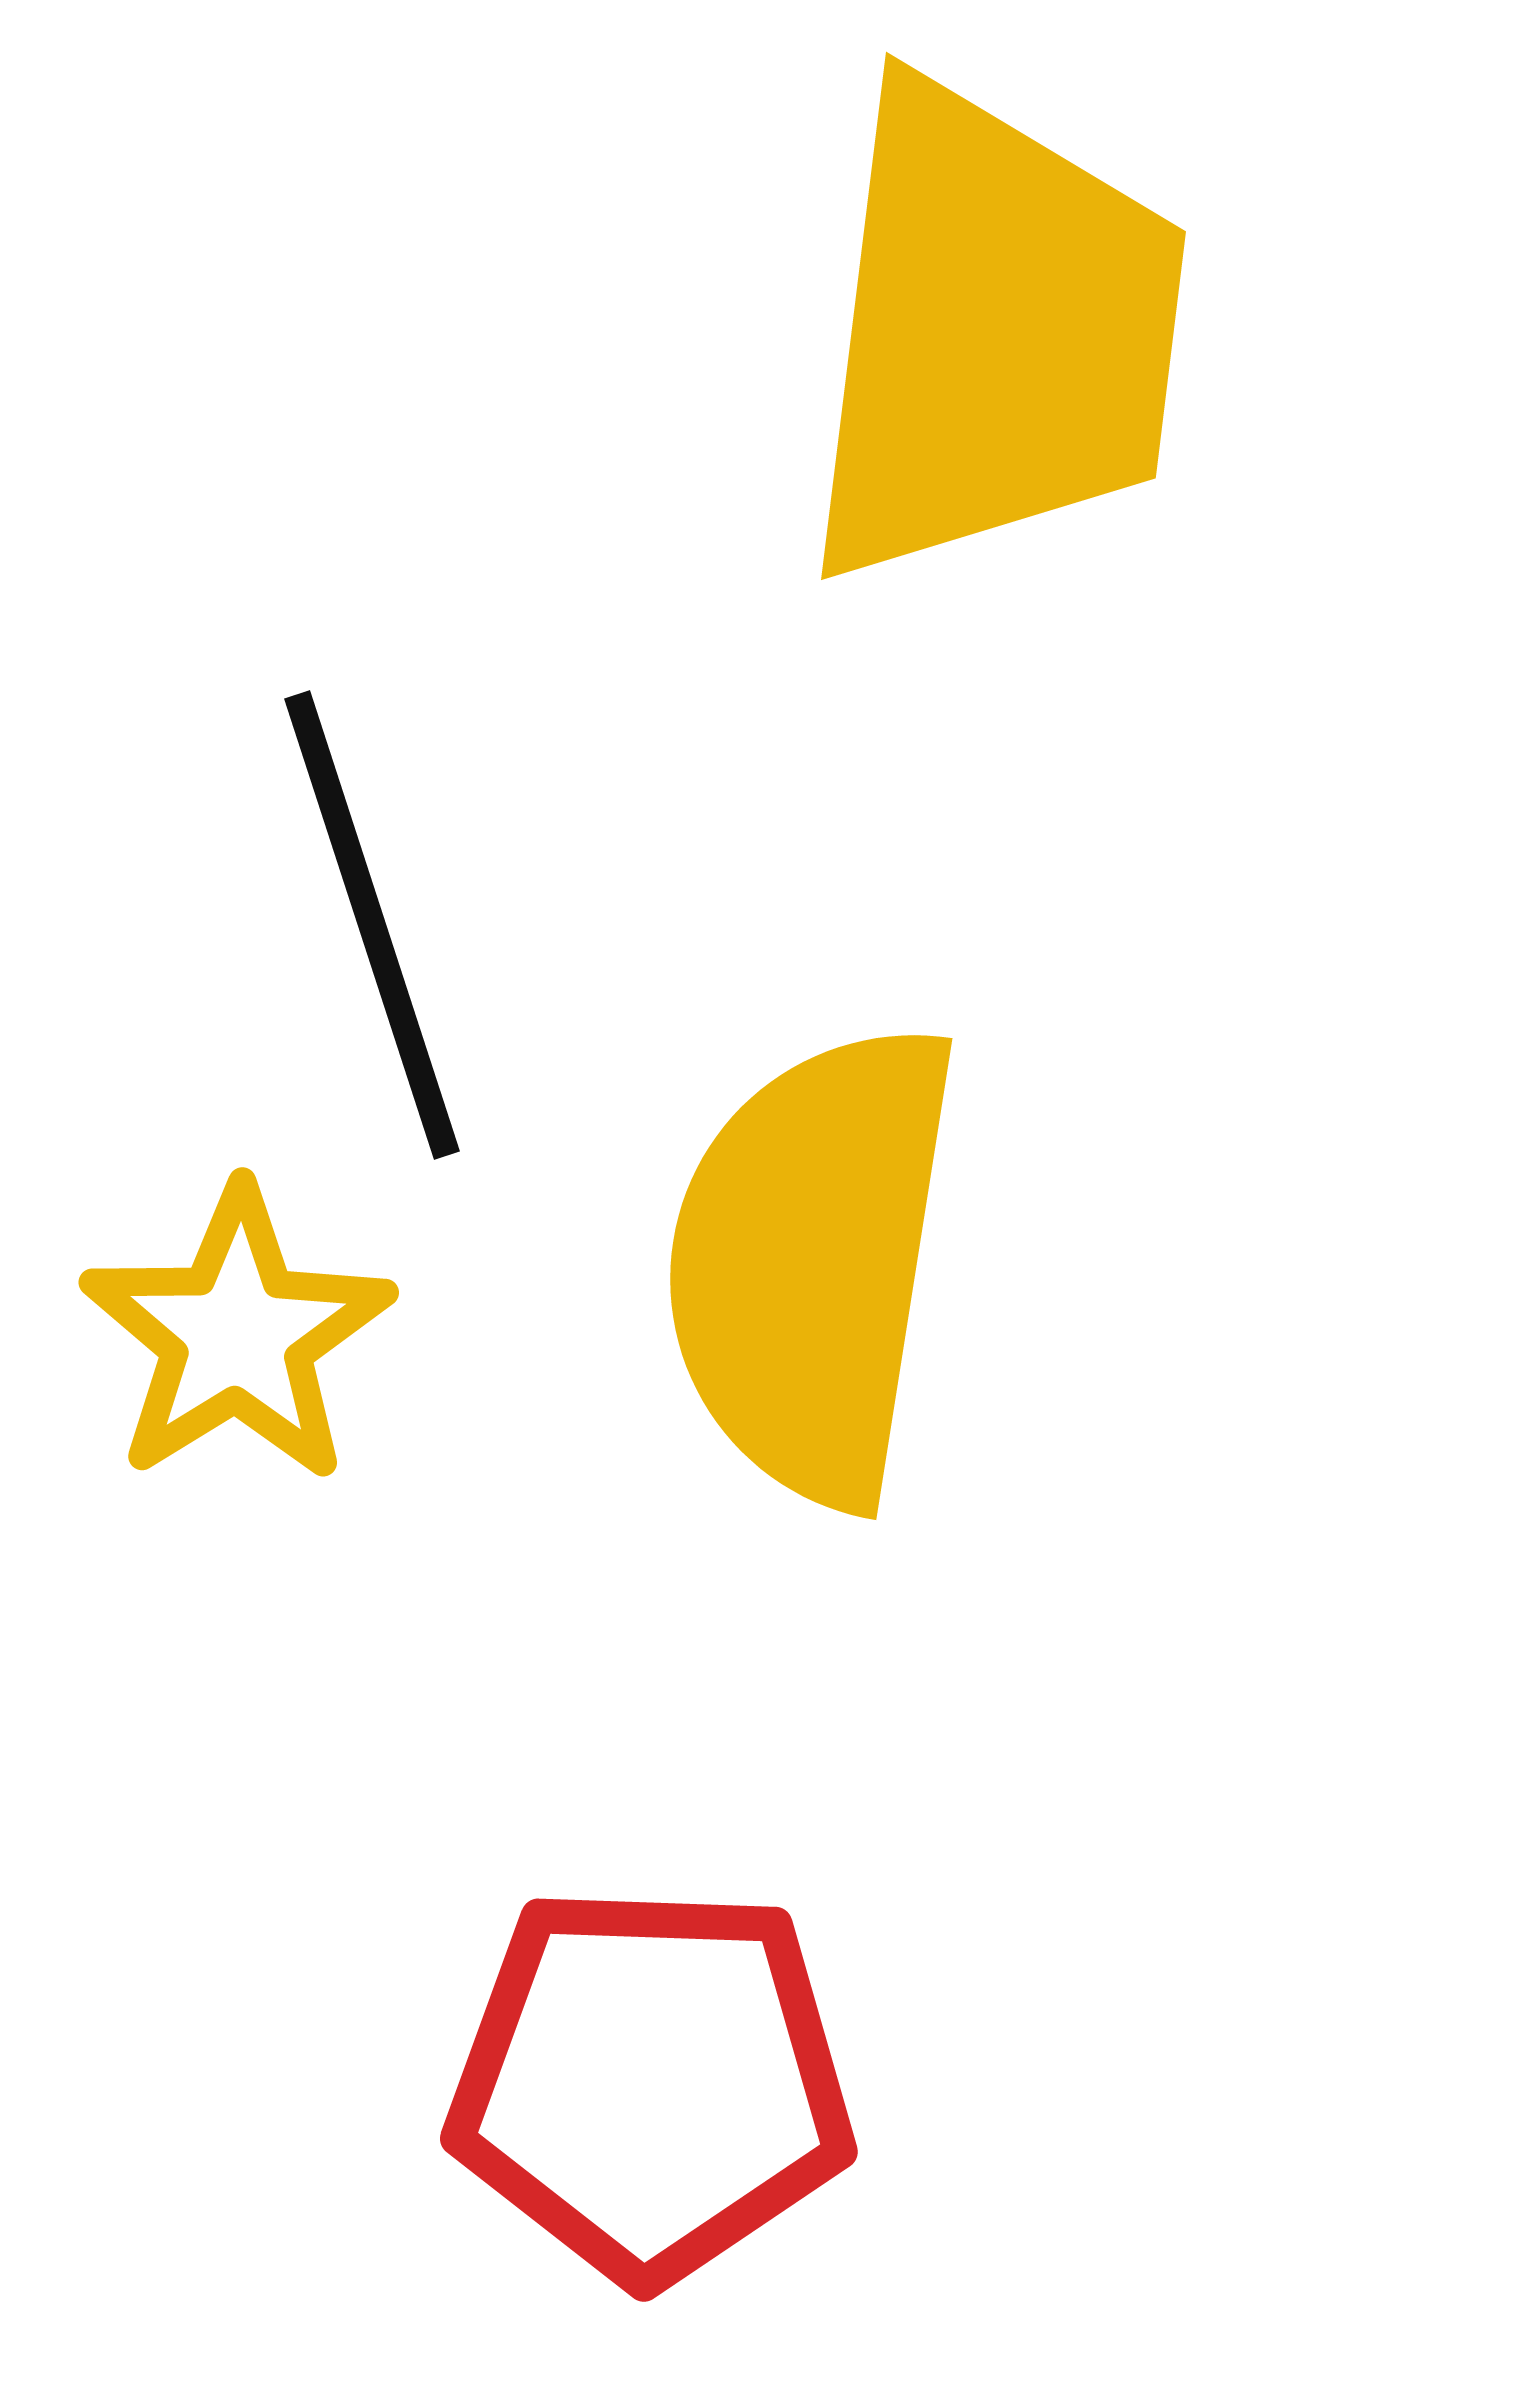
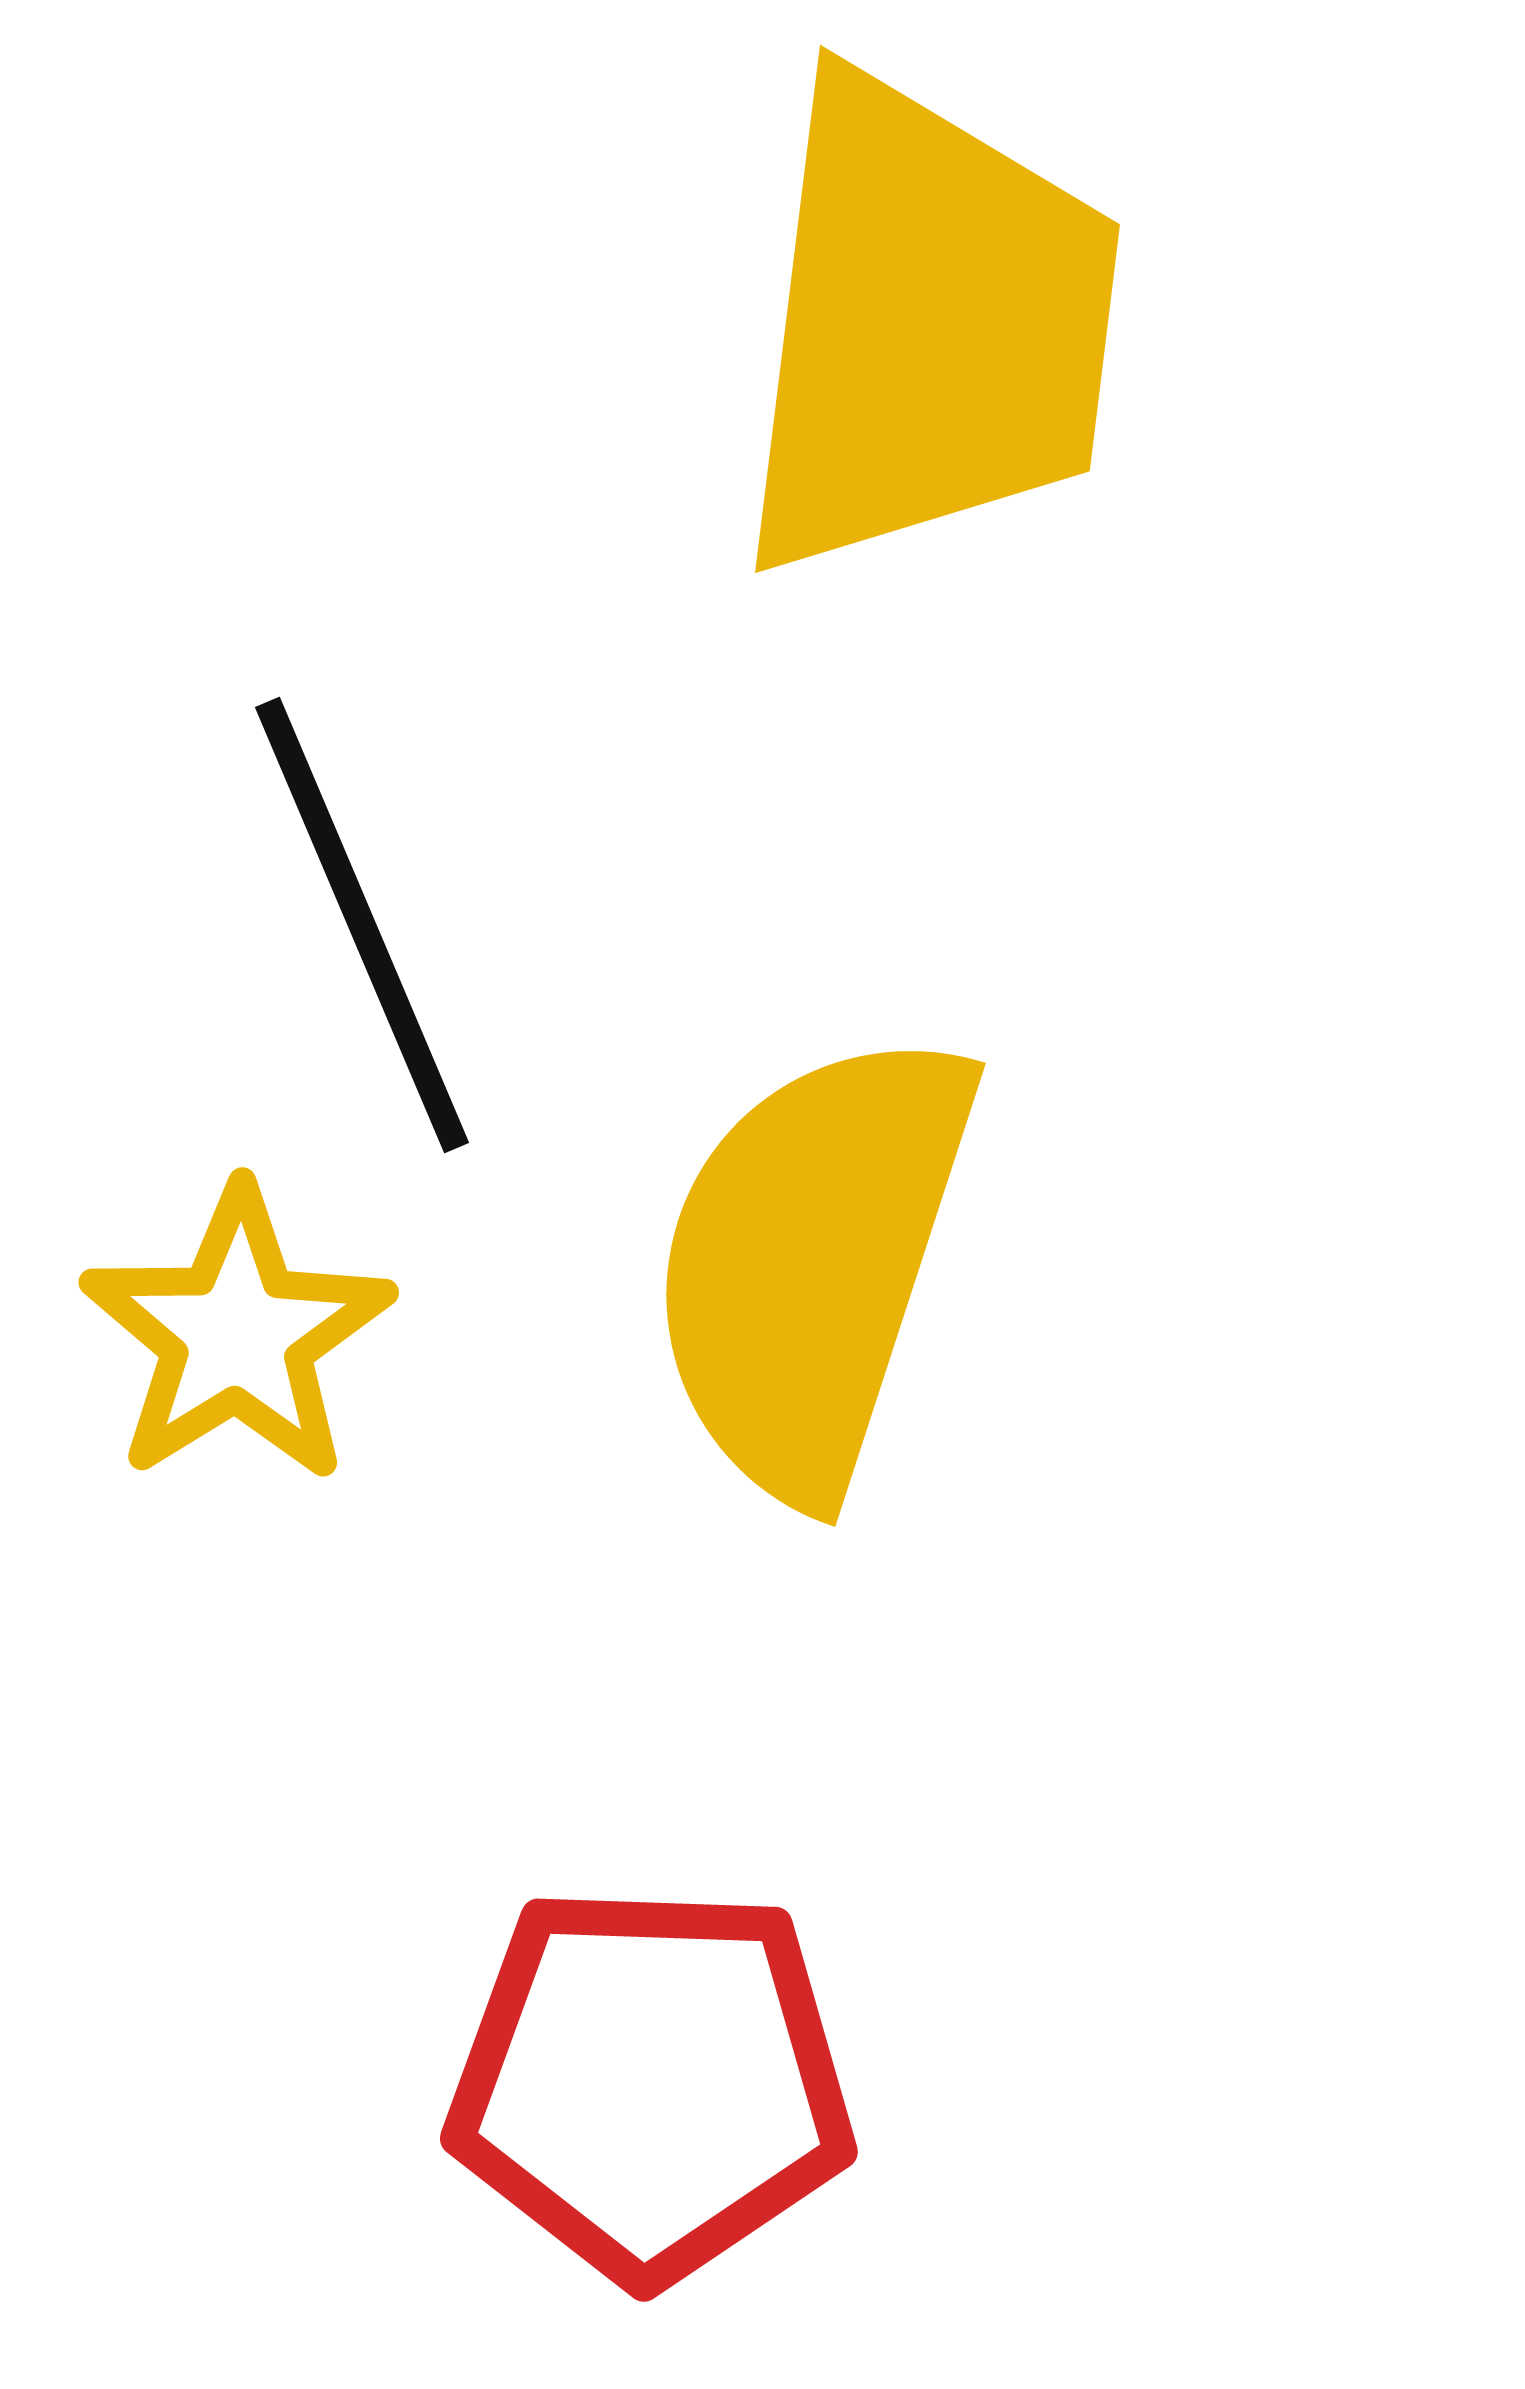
yellow trapezoid: moved 66 px left, 7 px up
black line: moved 10 px left; rotated 5 degrees counterclockwise
yellow semicircle: rotated 9 degrees clockwise
